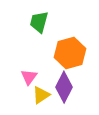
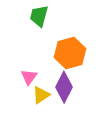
green trapezoid: moved 6 px up
